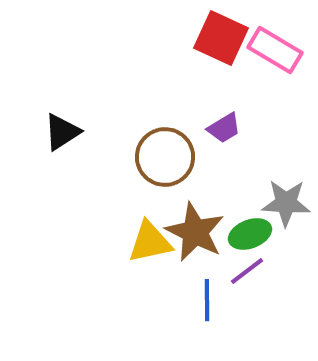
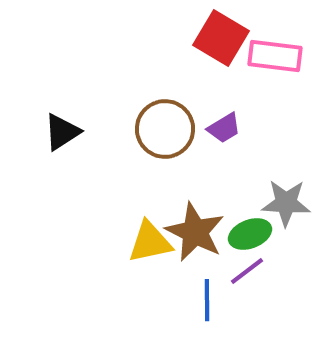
red square: rotated 6 degrees clockwise
pink rectangle: moved 6 px down; rotated 24 degrees counterclockwise
brown circle: moved 28 px up
